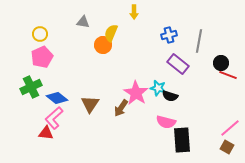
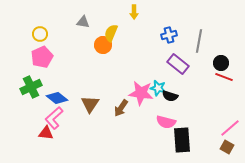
red line: moved 4 px left, 2 px down
pink star: moved 5 px right; rotated 25 degrees counterclockwise
